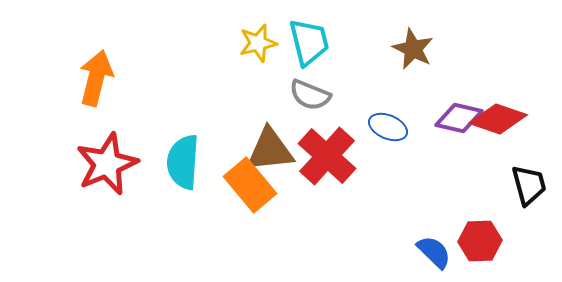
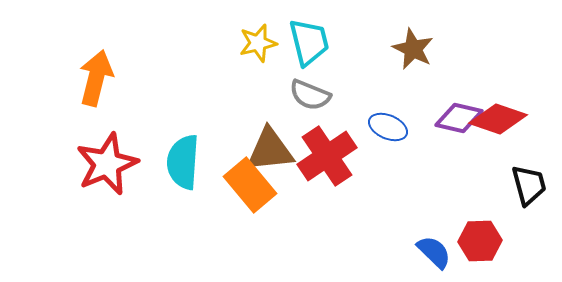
red cross: rotated 14 degrees clockwise
